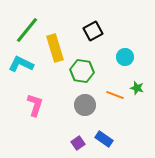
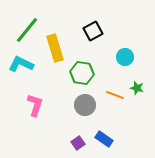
green hexagon: moved 2 px down
